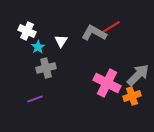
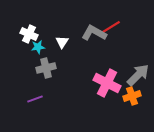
white cross: moved 2 px right, 3 px down
white triangle: moved 1 px right, 1 px down
cyan star: rotated 24 degrees clockwise
